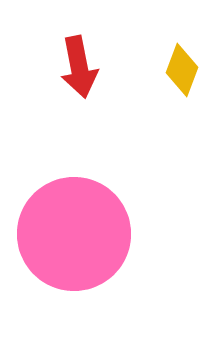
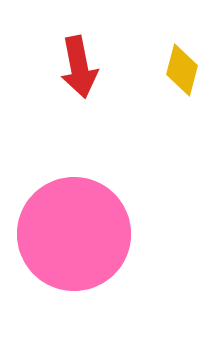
yellow diamond: rotated 6 degrees counterclockwise
